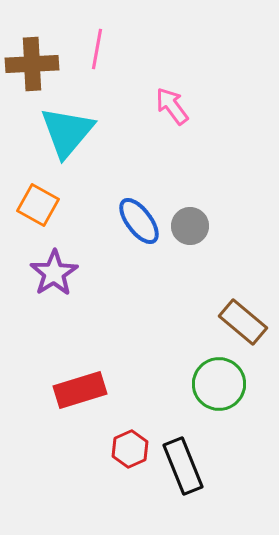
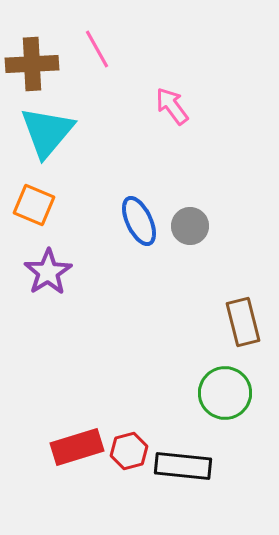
pink line: rotated 39 degrees counterclockwise
cyan triangle: moved 20 px left
orange square: moved 4 px left; rotated 6 degrees counterclockwise
blue ellipse: rotated 12 degrees clockwise
purple star: moved 6 px left, 1 px up
brown rectangle: rotated 36 degrees clockwise
green circle: moved 6 px right, 9 px down
red rectangle: moved 3 px left, 57 px down
red hexagon: moved 1 px left, 2 px down; rotated 9 degrees clockwise
black rectangle: rotated 62 degrees counterclockwise
